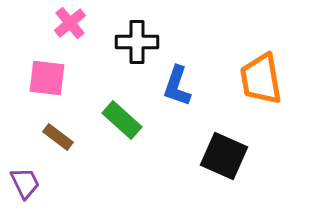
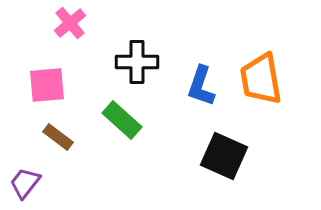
black cross: moved 20 px down
pink square: moved 7 px down; rotated 12 degrees counterclockwise
blue L-shape: moved 24 px right
purple trapezoid: rotated 116 degrees counterclockwise
